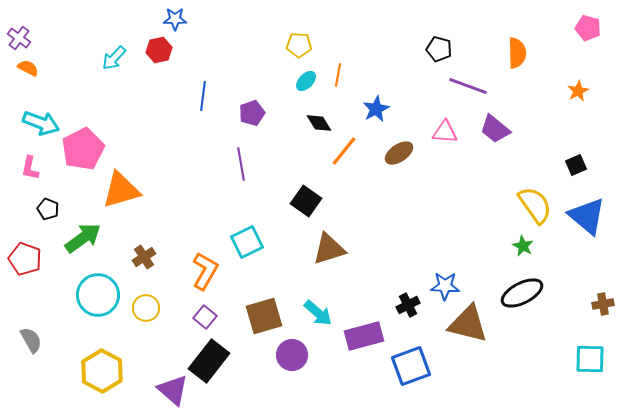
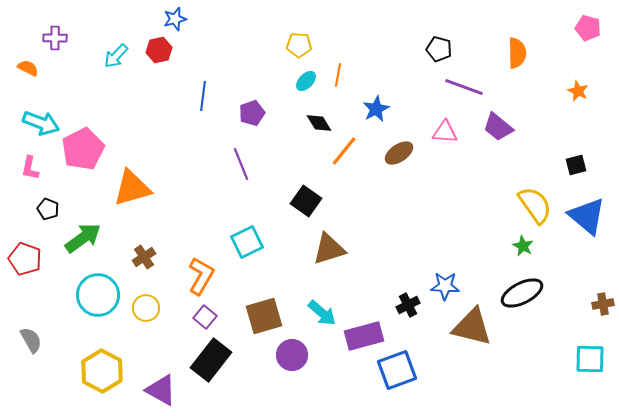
blue star at (175, 19): rotated 15 degrees counterclockwise
purple cross at (19, 38): moved 36 px right; rotated 35 degrees counterclockwise
cyan arrow at (114, 58): moved 2 px right, 2 px up
purple line at (468, 86): moved 4 px left, 1 px down
orange star at (578, 91): rotated 20 degrees counterclockwise
purple trapezoid at (495, 129): moved 3 px right, 2 px up
purple line at (241, 164): rotated 12 degrees counterclockwise
black square at (576, 165): rotated 10 degrees clockwise
orange triangle at (121, 190): moved 11 px right, 2 px up
orange L-shape at (205, 271): moved 4 px left, 5 px down
cyan arrow at (318, 313): moved 4 px right
brown triangle at (468, 324): moved 4 px right, 3 px down
black rectangle at (209, 361): moved 2 px right, 1 px up
blue square at (411, 366): moved 14 px left, 4 px down
purple triangle at (173, 390): moved 12 px left; rotated 12 degrees counterclockwise
